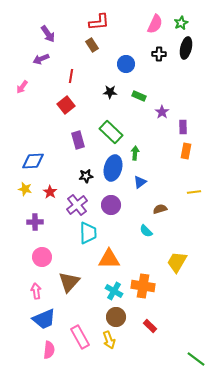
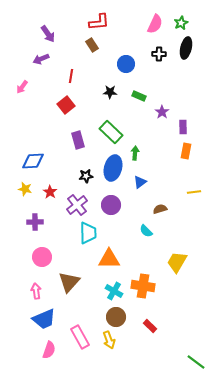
pink semicircle at (49, 350): rotated 12 degrees clockwise
green line at (196, 359): moved 3 px down
